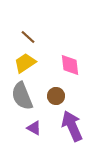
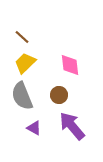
brown line: moved 6 px left
yellow trapezoid: rotated 10 degrees counterclockwise
brown circle: moved 3 px right, 1 px up
purple arrow: rotated 16 degrees counterclockwise
